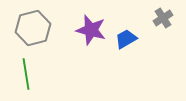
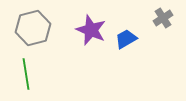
purple star: rotated 8 degrees clockwise
